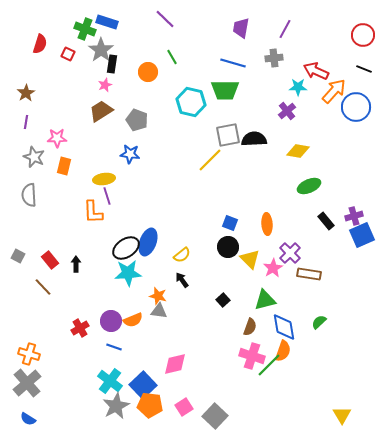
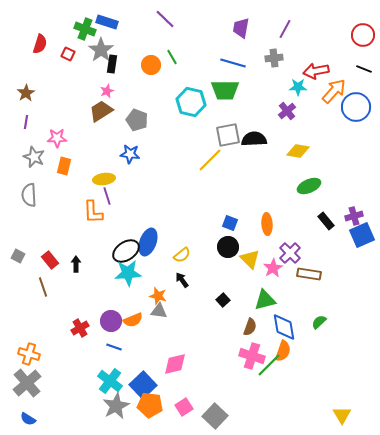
red arrow at (316, 71): rotated 35 degrees counterclockwise
orange circle at (148, 72): moved 3 px right, 7 px up
pink star at (105, 85): moved 2 px right, 6 px down
black ellipse at (126, 248): moved 3 px down
brown line at (43, 287): rotated 24 degrees clockwise
